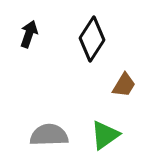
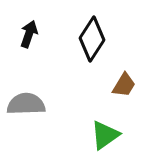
gray semicircle: moved 23 px left, 31 px up
